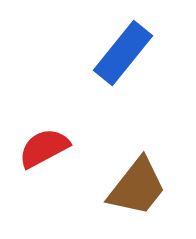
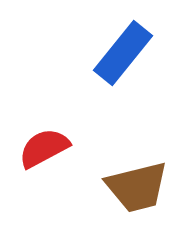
brown trapezoid: rotated 38 degrees clockwise
